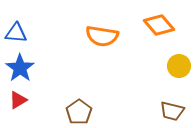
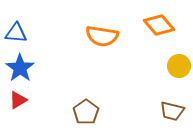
brown pentagon: moved 7 px right
